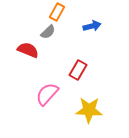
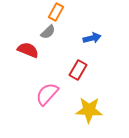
orange rectangle: moved 1 px left
blue arrow: moved 12 px down
